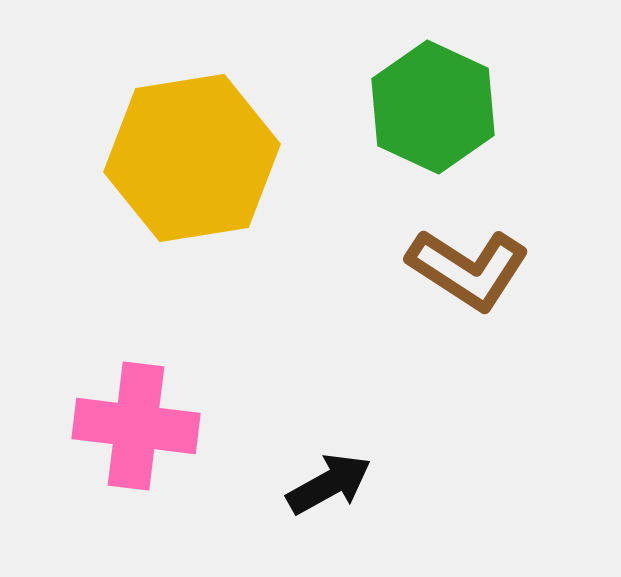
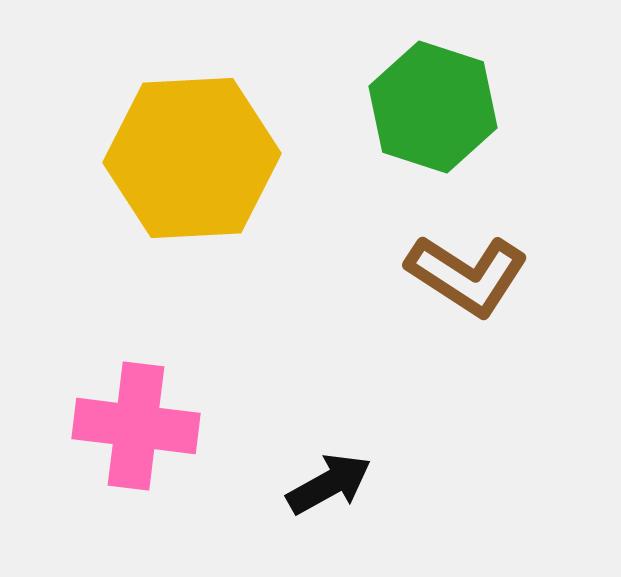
green hexagon: rotated 7 degrees counterclockwise
yellow hexagon: rotated 6 degrees clockwise
brown L-shape: moved 1 px left, 6 px down
